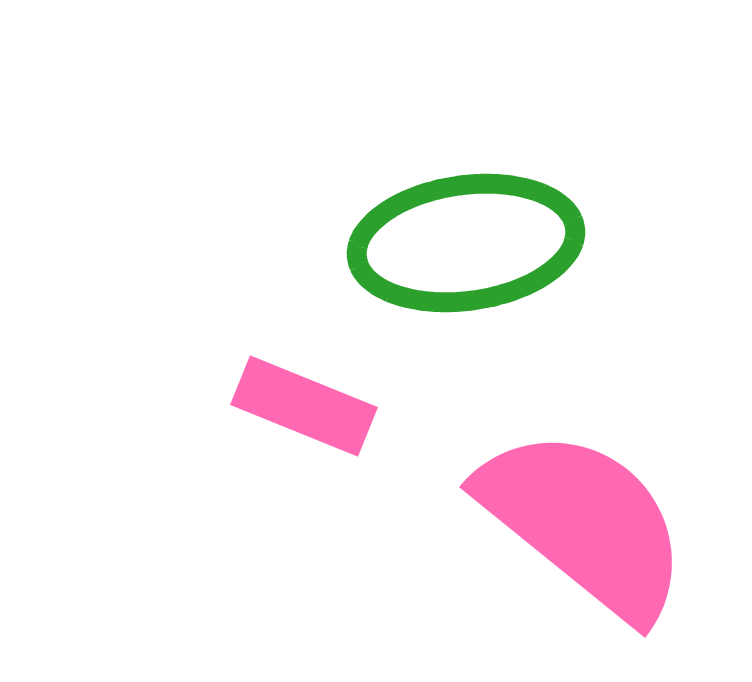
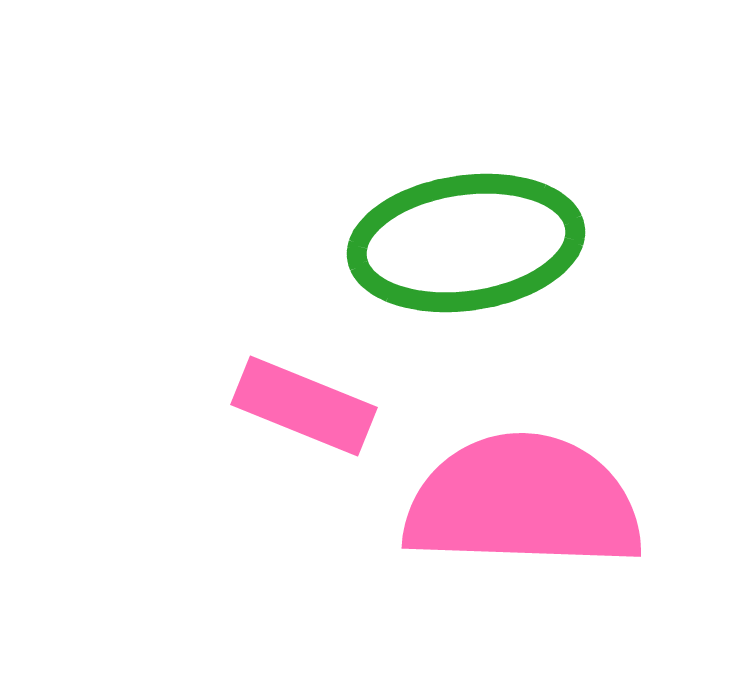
pink semicircle: moved 61 px left, 21 px up; rotated 37 degrees counterclockwise
